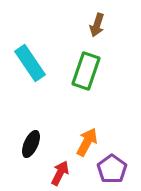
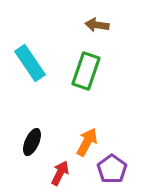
brown arrow: rotated 80 degrees clockwise
black ellipse: moved 1 px right, 2 px up
